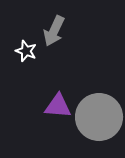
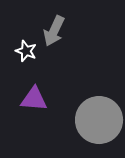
purple triangle: moved 24 px left, 7 px up
gray circle: moved 3 px down
